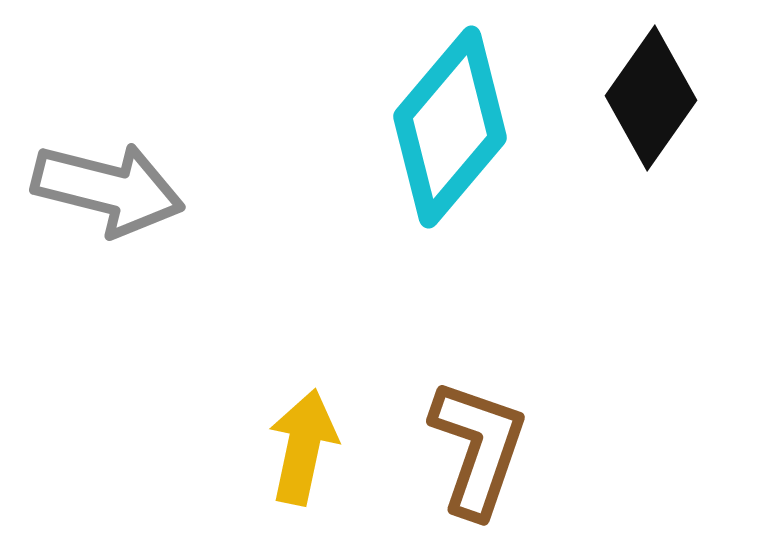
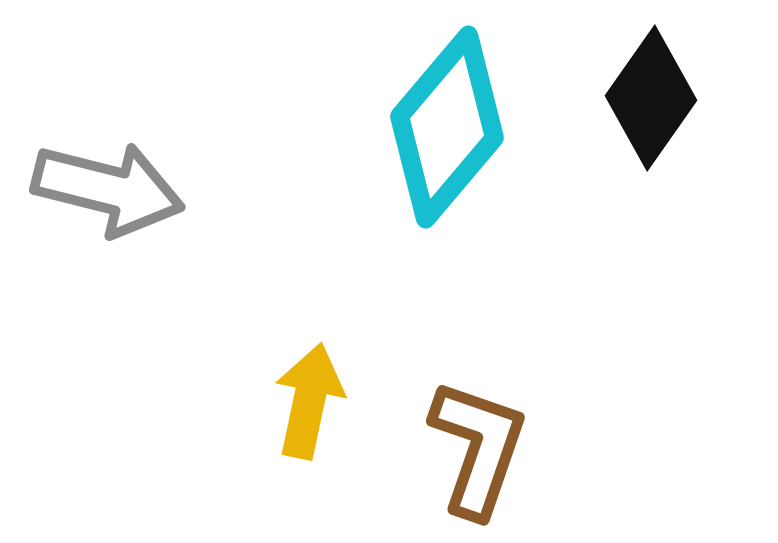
cyan diamond: moved 3 px left
yellow arrow: moved 6 px right, 46 px up
